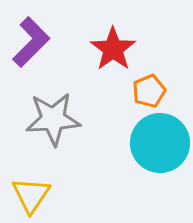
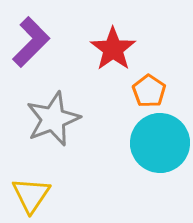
orange pentagon: rotated 16 degrees counterclockwise
gray star: rotated 18 degrees counterclockwise
